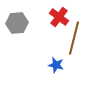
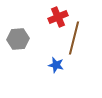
red cross: moved 1 px left; rotated 30 degrees clockwise
gray hexagon: moved 1 px right, 16 px down
